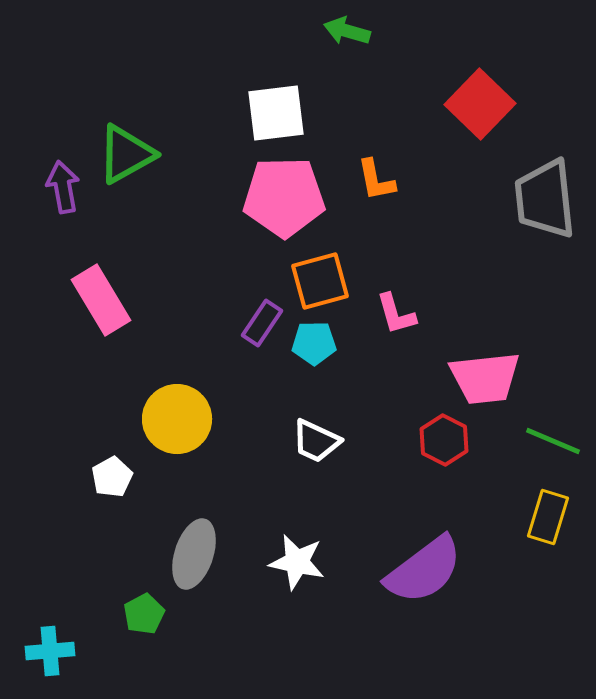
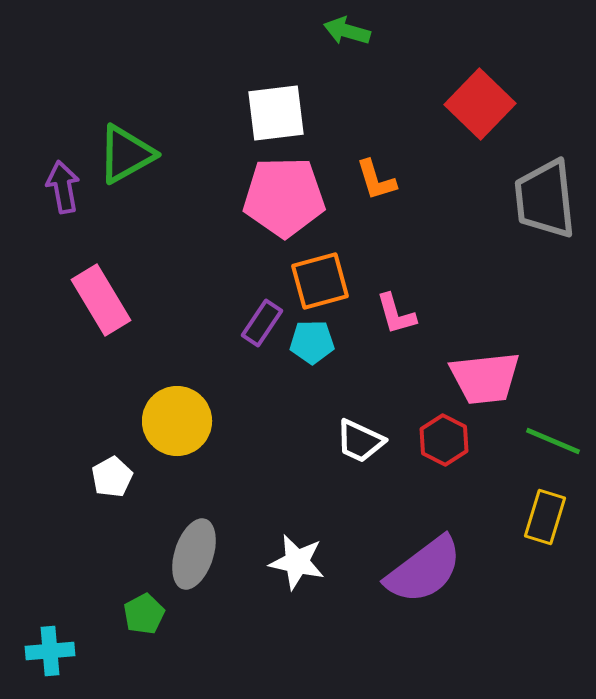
orange L-shape: rotated 6 degrees counterclockwise
cyan pentagon: moved 2 px left, 1 px up
yellow circle: moved 2 px down
white trapezoid: moved 44 px right
yellow rectangle: moved 3 px left
